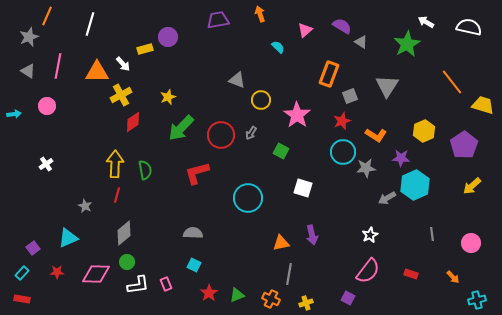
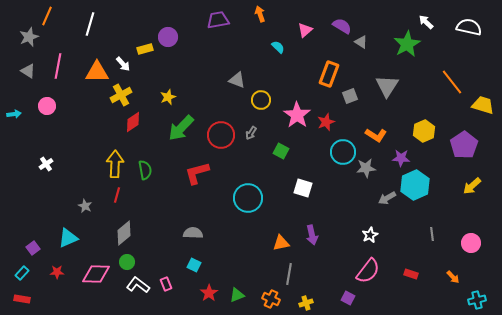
white arrow at (426, 22): rotated 14 degrees clockwise
red star at (342, 121): moved 16 px left, 1 px down
white L-shape at (138, 285): rotated 135 degrees counterclockwise
